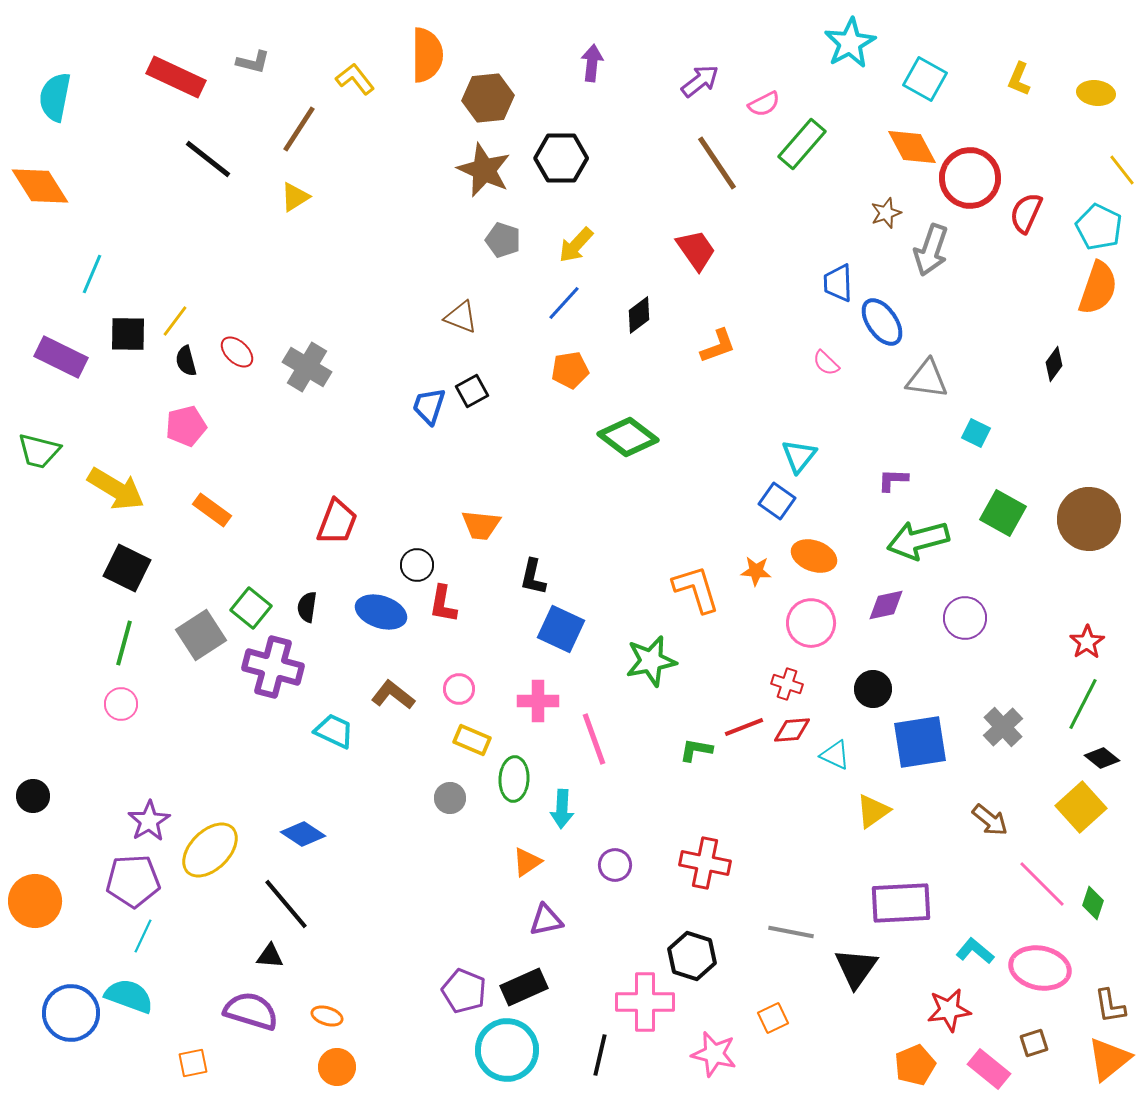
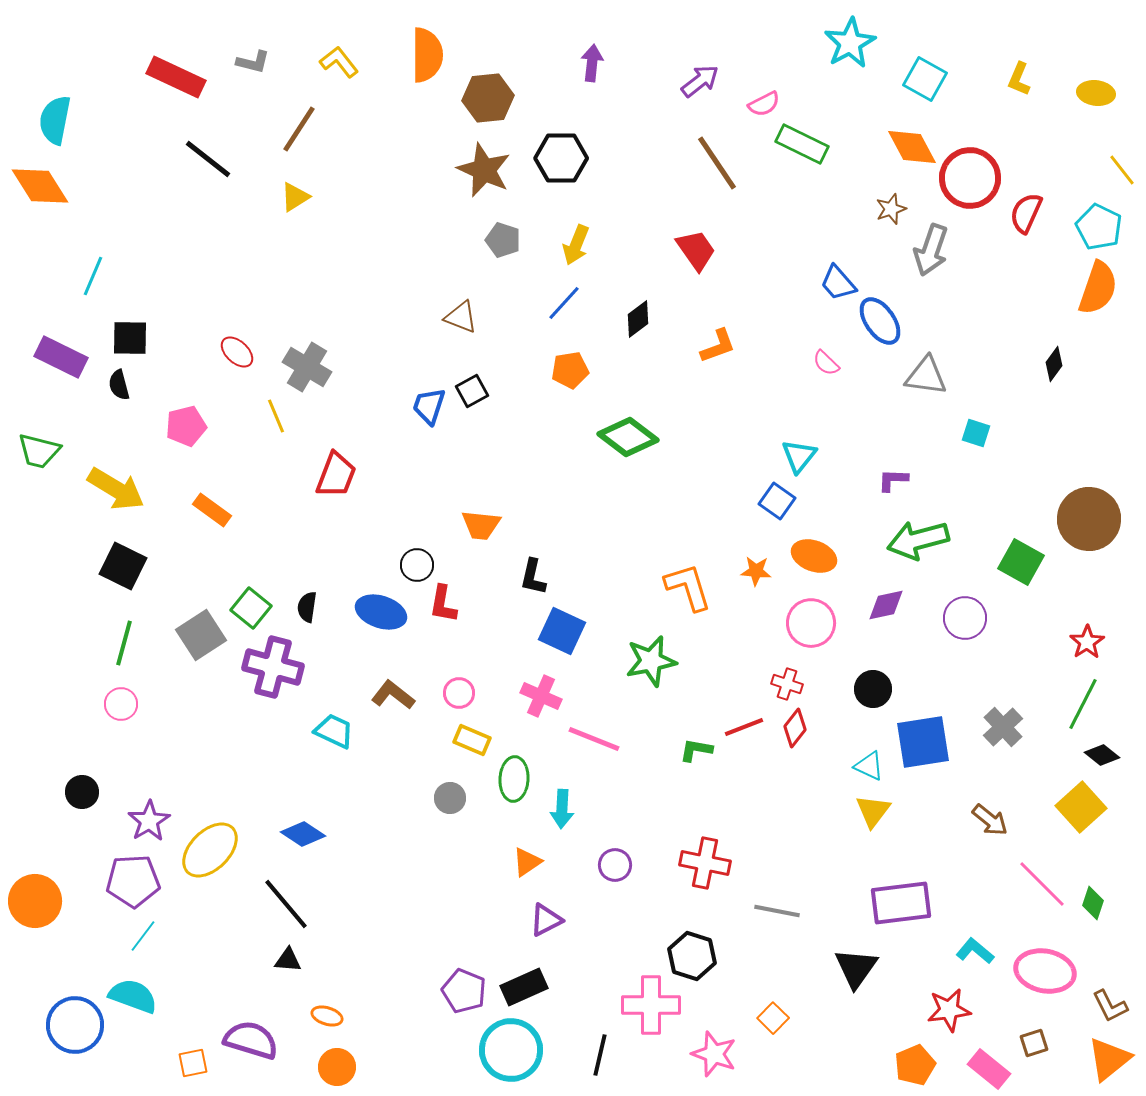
yellow L-shape at (355, 79): moved 16 px left, 17 px up
cyan semicircle at (55, 97): moved 23 px down
green rectangle at (802, 144): rotated 75 degrees clockwise
brown star at (886, 213): moved 5 px right, 4 px up
yellow arrow at (576, 245): rotated 21 degrees counterclockwise
cyan line at (92, 274): moved 1 px right, 2 px down
blue trapezoid at (838, 283): rotated 39 degrees counterclockwise
black diamond at (639, 315): moved 1 px left, 4 px down
yellow line at (175, 321): moved 101 px right, 95 px down; rotated 60 degrees counterclockwise
blue ellipse at (882, 322): moved 2 px left, 1 px up
black square at (128, 334): moved 2 px right, 4 px down
black semicircle at (186, 361): moved 67 px left, 24 px down
gray triangle at (927, 379): moved 1 px left, 3 px up
cyan square at (976, 433): rotated 8 degrees counterclockwise
green square at (1003, 513): moved 18 px right, 49 px down
red trapezoid at (337, 522): moved 1 px left, 47 px up
black square at (127, 568): moved 4 px left, 2 px up
orange L-shape at (696, 589): moved 8 px left, 2 px up
blue square at (561, 629): moved 1 px right, 2 px down
pink circle at (459, 689): moved 4 px down
pink cross at (538, 701): moved 3 px right, 5 px up; rotated 24 degrees clockwise
red diamond at (792, 730): moved 3 px right, 2 px up; rotated 48 degrees counterclockwise
pink line at (594, 739): rotated 48 degrees counterclockwise
blue square at (920, 742): moved 3 px right
cyan triangle at (835, 755): moved 34 px right, 11 px down
black diamond at (1102, 758): moved 3 px up
black circle at (33, 796): moved 49 px right, 4 px up
yellow triangle at (873, 811): rotated 18 degrees counterclockwise
purple rectangle at (901, 903): rotated 4 degrees counterclockwise
purple triangle at (546, 920): rotated 15 degrees counterclockwise
gray line at (791, 932): moved 14 px left, 21 px up
cyan line at (143, 936): rotated 12 degrees clockwise
black triangle at (270, 956): moved 18 px right, 4 px down
pink ellipse at (1040, 968): moved 5 px right, 3 px down
cyan semicircle at (129, 996): moved 4 px right
pink cross at (645, 1002): moved 6 px right, 3 px down
brown L-shape at (1110, 1006): rotated 18 degrees counterclockwise
purple semicircle at (251, 1011): moved 29 px down
blue circle at (71, 1013): moved 4 px right, 12 px down
orange square at (773, 1018): rotated 20 degrees counterclockwise
cyan circle at (507, 1050): moved 4 px right
pink star at (714, 1054): rotated 6 degrees clockwise
